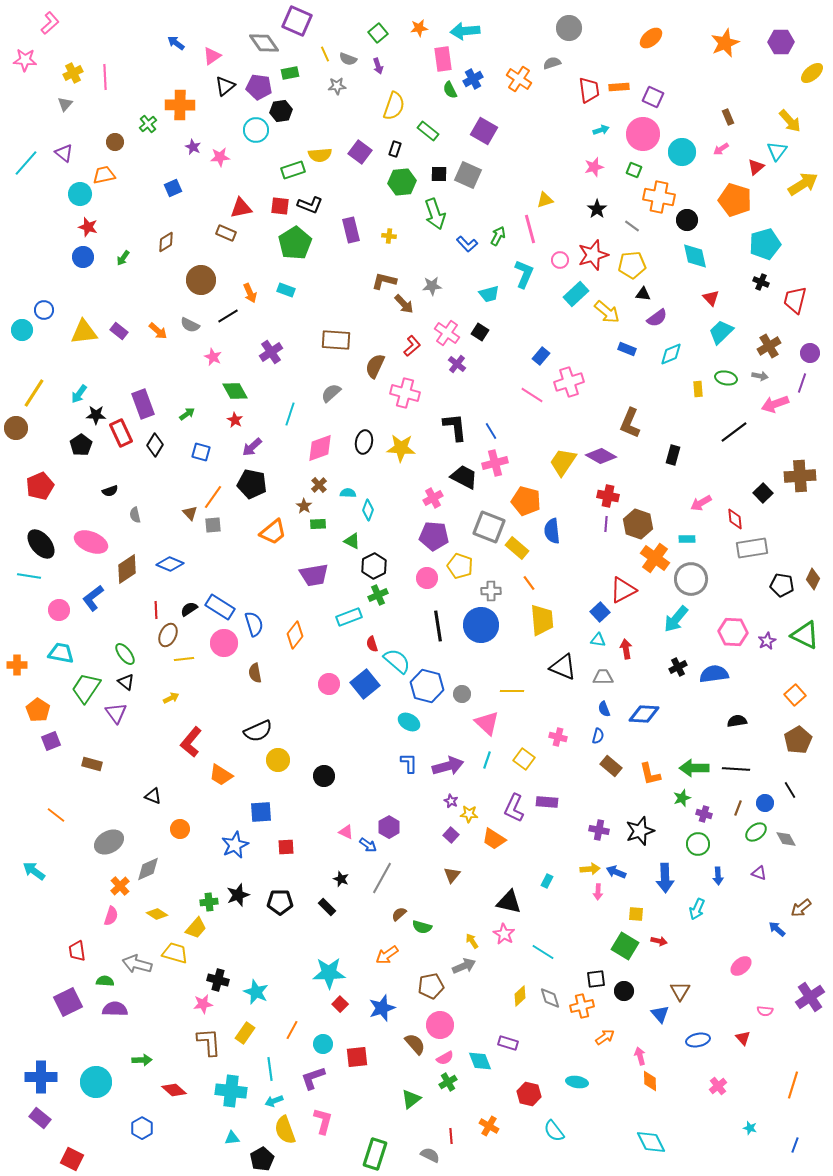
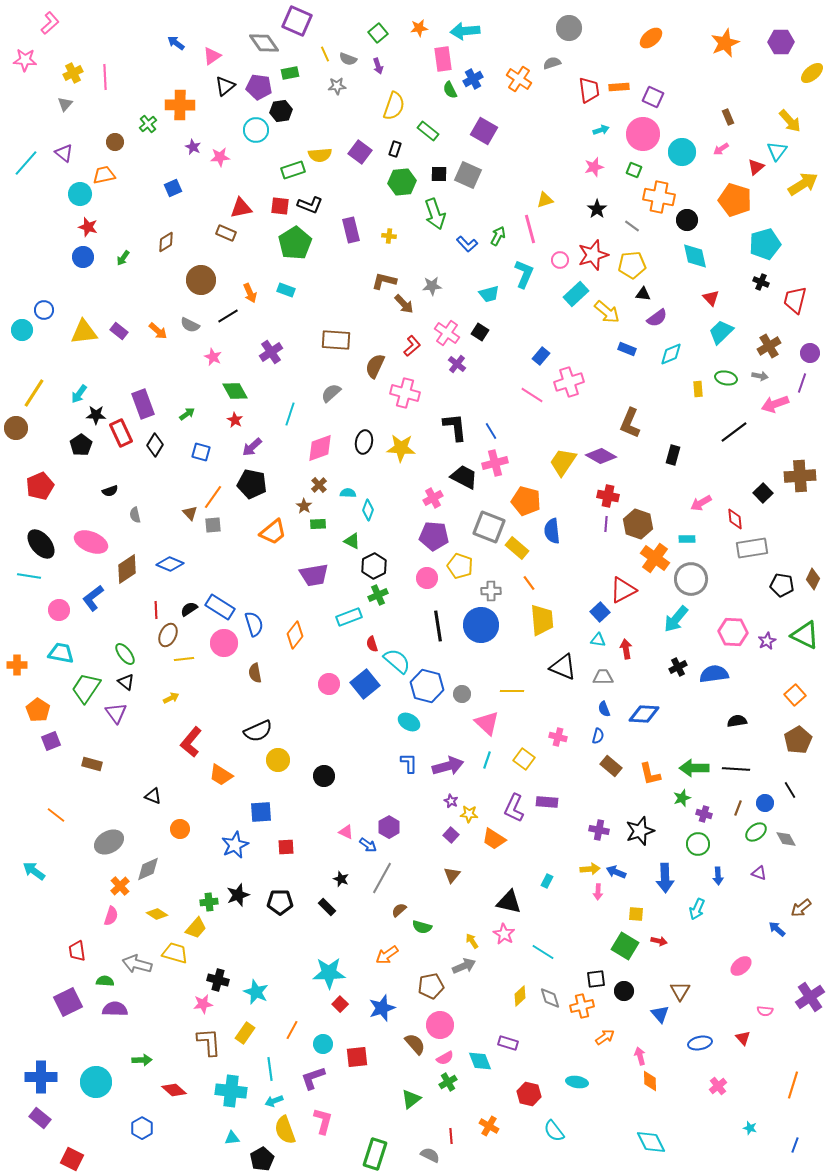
brown semicircle at (399, 914): moved 4 px up
blue ellipse at (698, 1040): moved 2 px right, 3 px down
